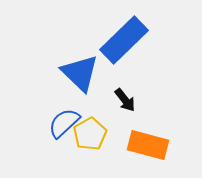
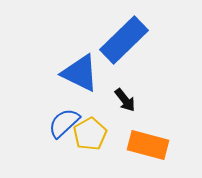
blue triangle: rotated 18 degrees counterclockwise
